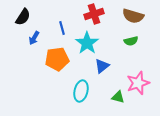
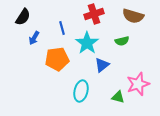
green semicircle: moved 9 px left
blue triangle: moved 1 px up
pink star: moved 1 px down
